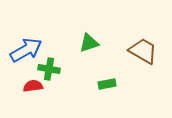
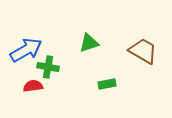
green cross: moved 1 px left, 2 px up
